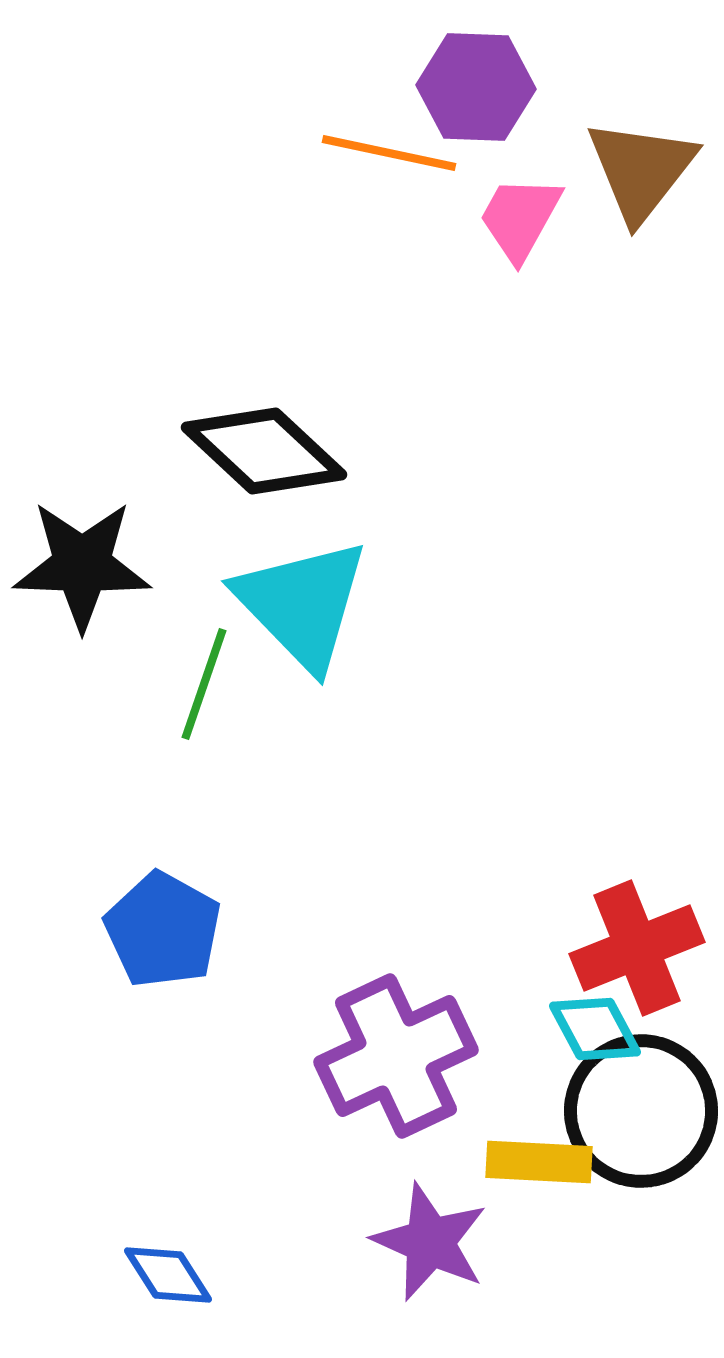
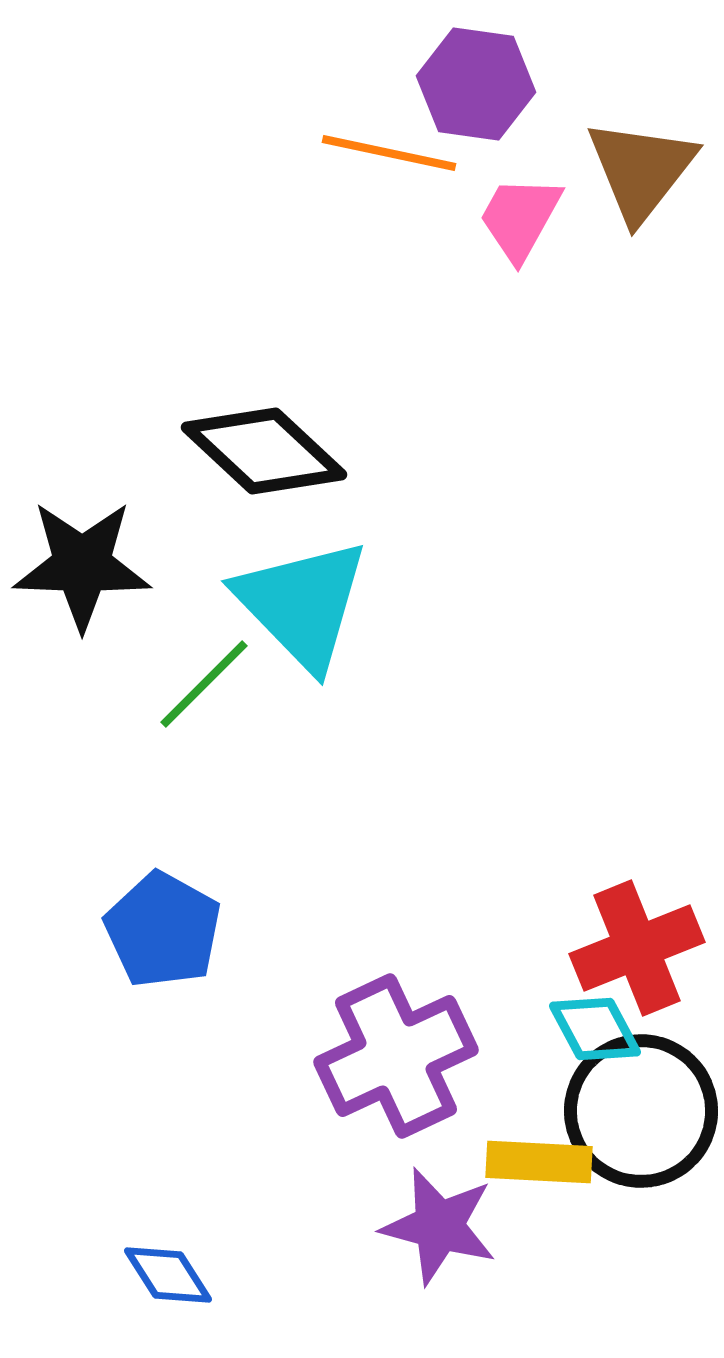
purple hexagon: moved 3 px up; rotated 6 degrees clockwise
green line: rotated 26 degrees clockwise
purple star: moved 9 px right, 16 px up; rotated 9 degrees counterclockwise
